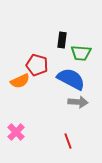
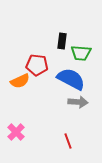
black rectangle: moved 1 px down
red pentagon: rotated 10 degrees counterclockwise
